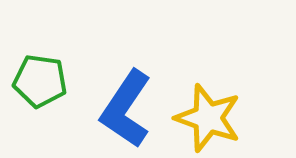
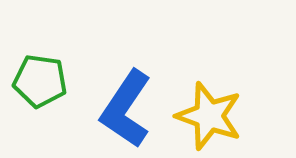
yellow star: moved 1 px right, 2 px up
